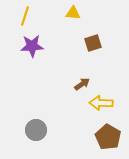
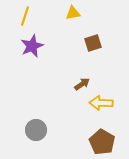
yellow triangle: rotated 14 degrees counterclockwise
purple star: rotated 20 degrees counterclockwise
brown pentagon: moved 6 px left, 5 px down
